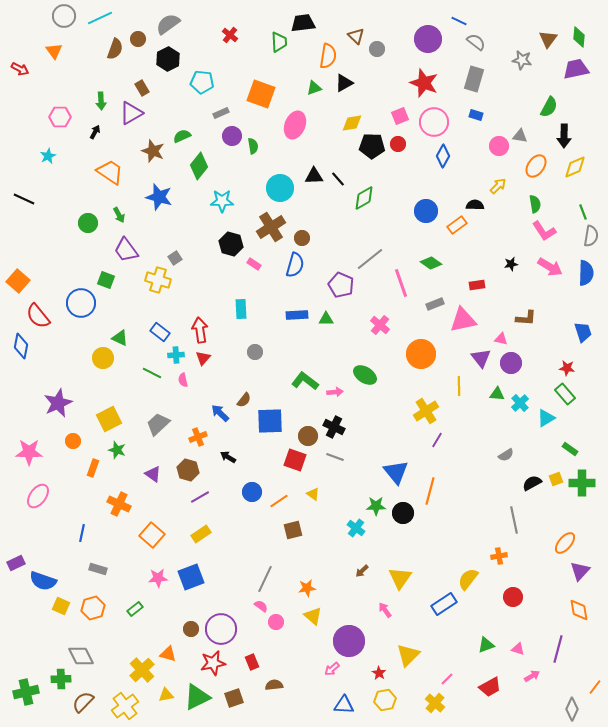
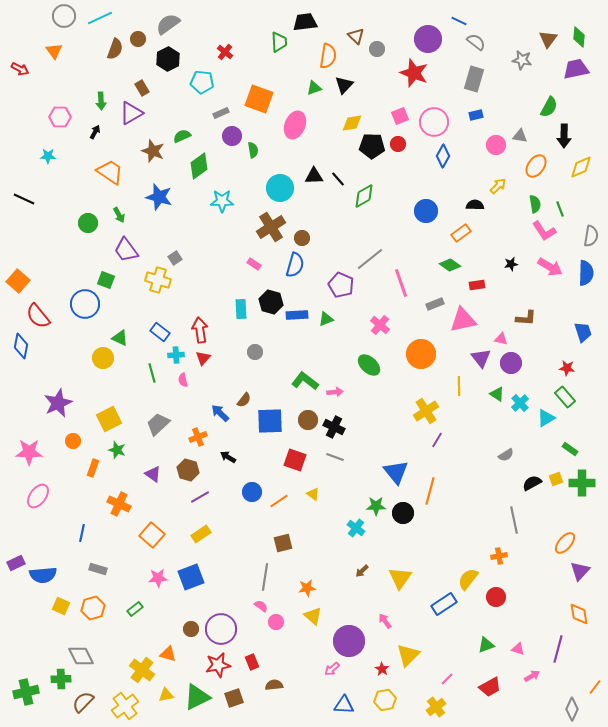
black trapezoid at (303, 23): moved 2 px right, 1 px up
red cross at (230, 35): moved 5 px left, 17 px down
black triangle at (344, 83): moved 2 px down; rotated 18 degrees counterclockwise
red star at (424, 83): moved 10 px left, 10 px up
orange square at (261, 94): moved 2 px left, 5 px down
blue rectangle at (476, 115): rotated 32 degrees counterclockwise
green semicircle at (253, 146): moved 4 px down
pink circle at (499, 146): moved 3 px left, 1 px up
cyan star at (48, 156): rotated 28 degrees clockwise
green diamond at (199, 166): rotated 16 degrees clockwise
yellow diamond at (575, 167): moved 6 px right
green diamond at (364, 198): moved 2 px up
green line at (583, 212): moved 23 px left, 3 px up
orange rectangle at (457, 225): moved 4 px right, 8 px down
black hexagon at (231, 244): moved 40 px right, 58 px down
green diamond at (431, 263): moved 19 px right, 2 px down
blue circle at (81, 303): moved 4 px right, 1 px down
green triangle at (326, 319): rotated 21 degrees counterclockwise
green line at (152, 373): rotated 48 degrees clockwise
green ellipse at (365, 375): moved 4 px right, 10 px up; rotated 10 degrees clockwise
green triangle at (497, 394): rotated 28 degrees clockwise
green rectangle at (565, 394): moved 3 px down
brown circle at (308, 436): moved 16 px up
brown square at (293, 530): moved 10 px left, 13 px down
gray line at (265, 579): moved 2 px up; rotated 16 degrees counterclockwise
blue semicircle at (43, 581): moved 6 px up; rotated 24 degrees counterclockwise
red circle at (513, 597): moved 17 px left
pink arrow at (385, 610): moved 11 px down
orange diamond at (579, 610): moved 4 px down
red star at (213, 663): moved 5 px right, 2 px down
yellow cross at (142, 670): rotated 10 degrees counterclockwise
red star at (379, 673): moved 3 px right, 4 px up
yellow cross at (435, 703): moved 1 px right, 4 px down; rotated 12 degrees clockwise
